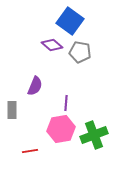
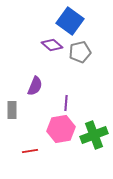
gray pentagon: rotated 25 degrees counterclockwise
